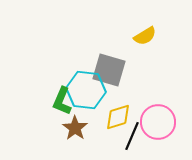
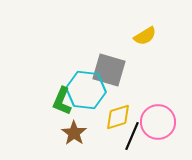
brown star: moved 1 px left, 5 px down
